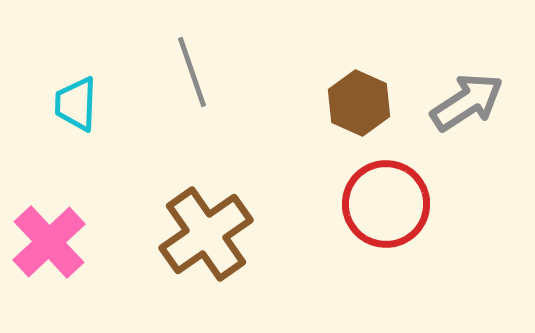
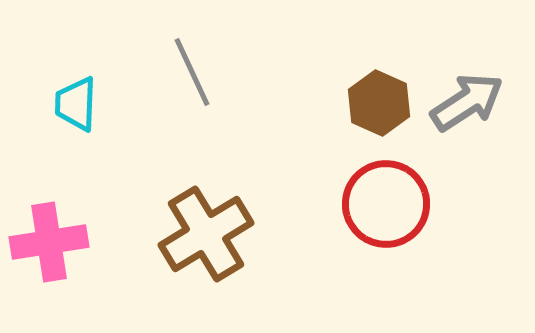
gray line: rotated 6 degrees counterclockwise
brown hexagon: moved 20 px right
brown cross: rotated 4 degrees clockwise
pink cross: rotated 34 degrees clockwise
